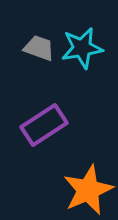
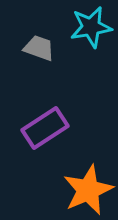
cyan star: moved 9 px right, 21 px up
purple rectangle: moved 1 px right, 3 px down
